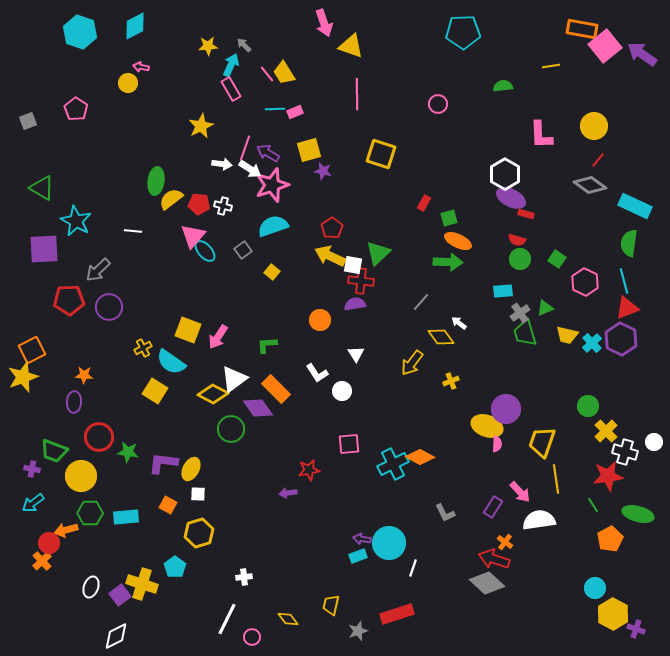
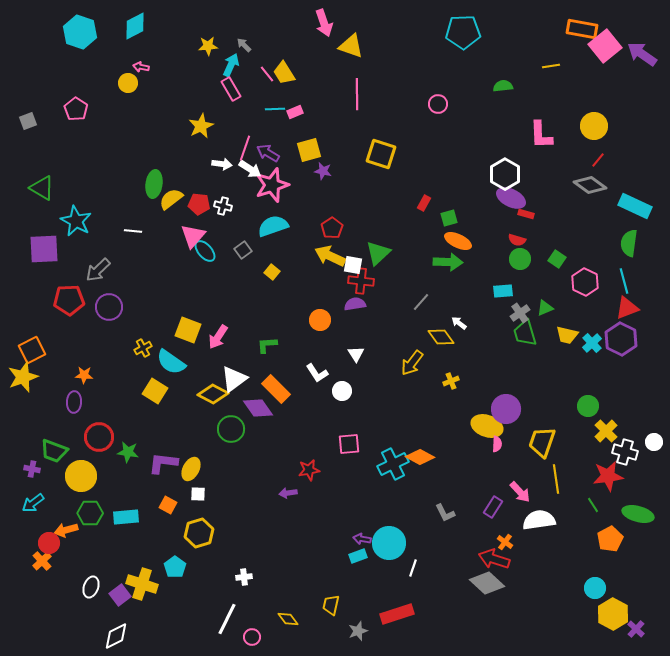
green ellipse at (156, 181): moved 2 px left, 3 px down
purple cross at (636, 629): rotated 24 degrees clockwise
